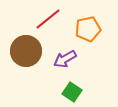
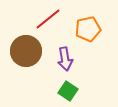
purple arrow: rotated 70 degrees counterclockwise
green square: moved 4 px left, 1 px up
